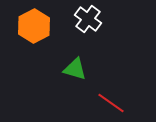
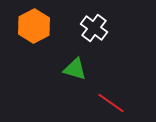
white cross: moved 6 px right, 9 px down
